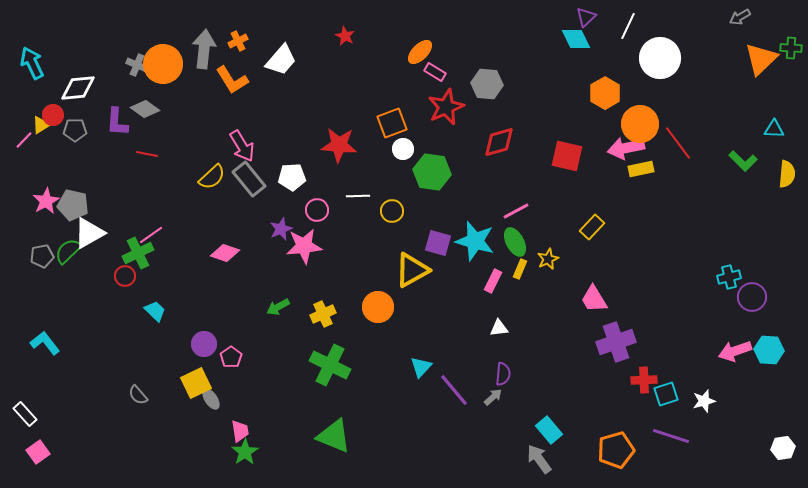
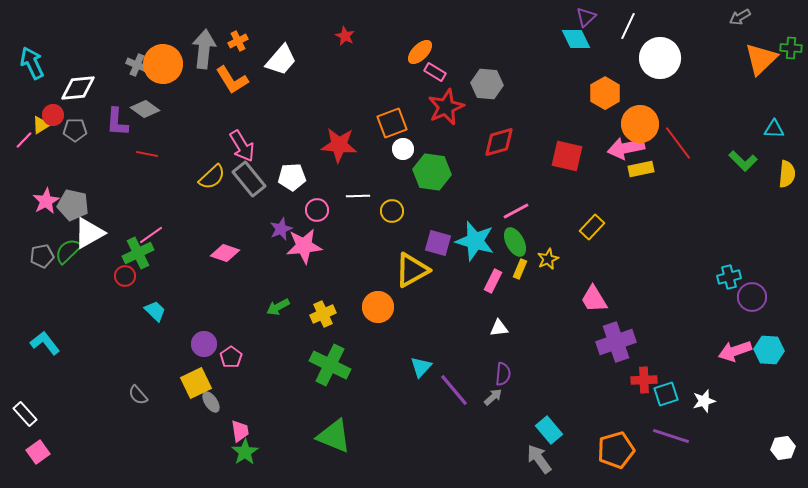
gray ellipse at (211, 399): moved 3 px down
